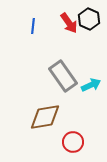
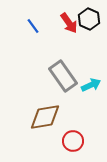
blue line: rotated 42 degrees counterclockwise
red circle: moved 1 px up
